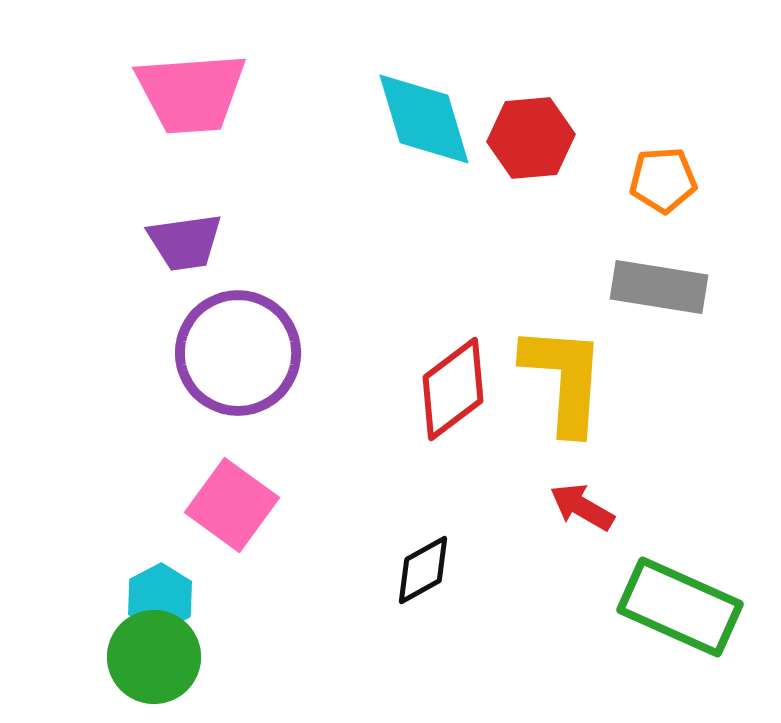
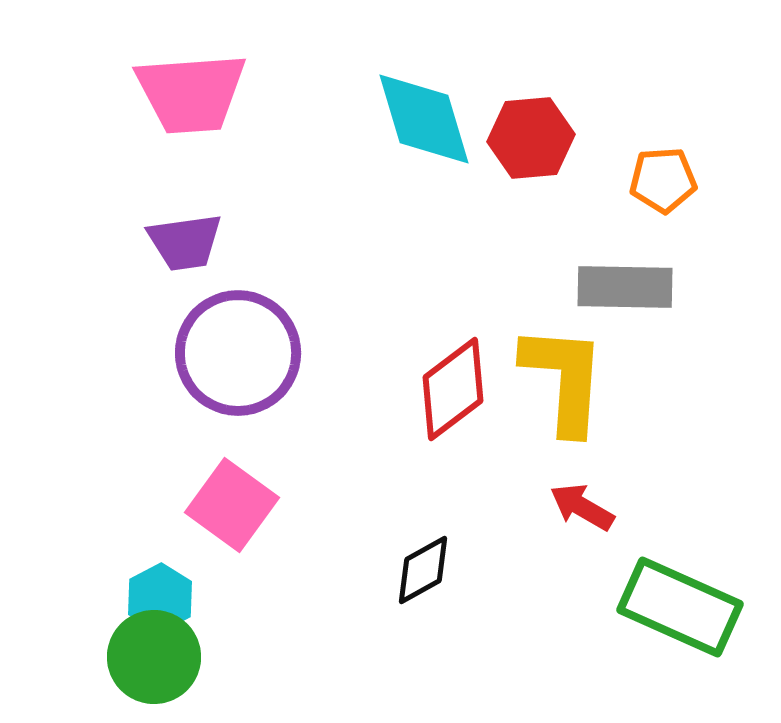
gray rectangle: moved 34 px left; rotated 8 degrees counterclockwise
